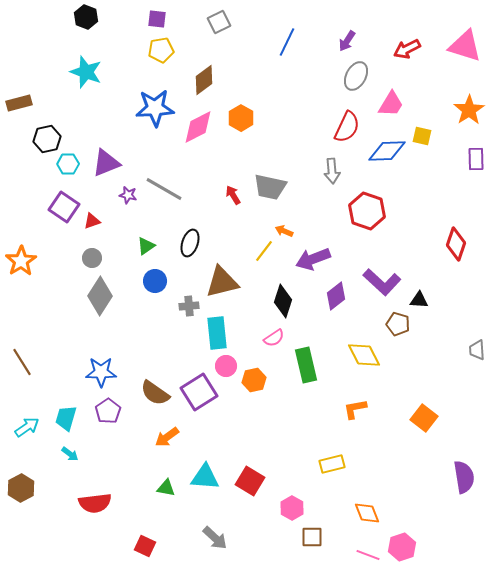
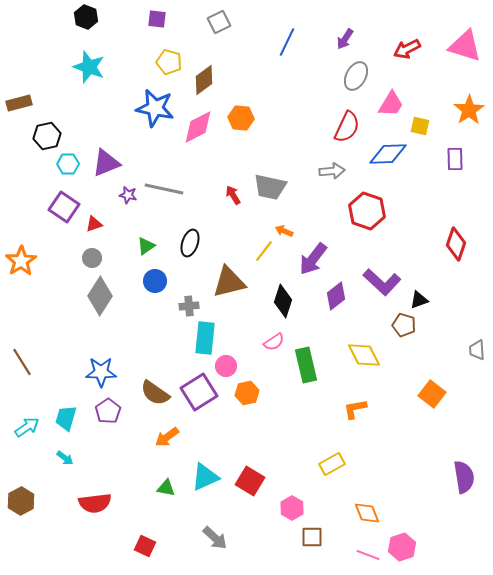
purple arrow at (347, 41): moved 2 px left, 2 px up
yellow pentagon at (161, 50): moved 8 px right, 12 px down; rotated 25 degrees clockwise
cyan star at (86, 72): moved 3 px right, 5 px up
blue star at (155, 108): rotated 15 degrees clockwise
orange hexagon at (241, 118): rotated 25 degrees counterclockwise
yellow square at (422, 136): moved 2 px left, 10 px up
black hexagon at (47, 139): moved 3 px up
blue diamond at (387, 151): moved 1 px right, 3 px down
purple rectangle at (476, 159): moved 21 px left
gray arrow at (332, 171): rotated 90 degrees counterclockwise
gray line at (164, 189): rotated 18 degrees counterclockwise
red triangle at (92, 221): moved 2 px right, 3 px down
purple arrow at (313, 259): rotated 32 degrees counterclockwise
brown triangle at (222, 282): moved 7 px right
black triangle at (419, 300): rotated 24 degrees counterclockwise
brown pentagon at (398, 324): moved 6 px right, 1 px down
cyan rectangle at (217, 333): moved 12 px left, 5 px down; rotated 12 degrees clockwise
pink semicircle at (274, 338): moved 4 px down
orange hexagon at (254, 380): moved 7 px left, 13 px down
orange square at (424, 418): moved 8 px right, 24 px up
cyan arrow at (70, 454): moved 5 px left, 4 px down
yellow rectangle at (332, 464): rotated 15 degrees counterclockwise
cyan triangle at (205, 477): rotated 28 degrees counterclockwise
brown hexagon at (21, 488): moved 13 px down
